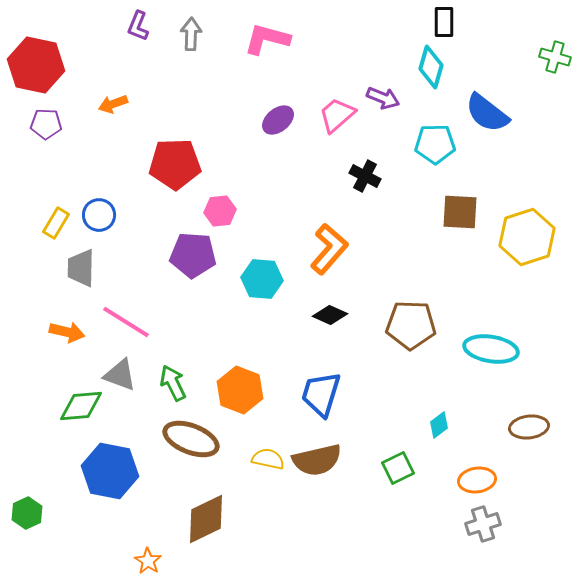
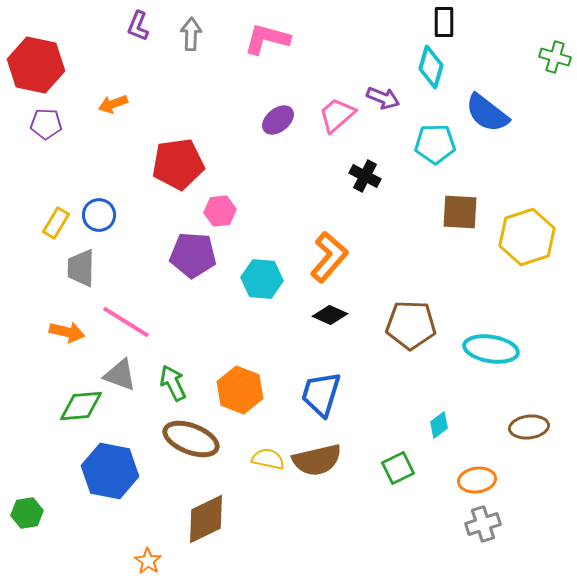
red pentagon at (175, 164): moved 3 px right; rotated 6 degrees counterclockwise
orange L-shape at (329, 249): moved 8 px down
green hexagon at (27, 513): rotated 16 degrees clockwise
